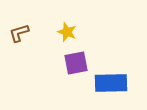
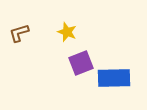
purple square: moved 5 px right; rotated 10 degrees counterclockwise
blue rectangle: moved 3 px right, 5 px up
